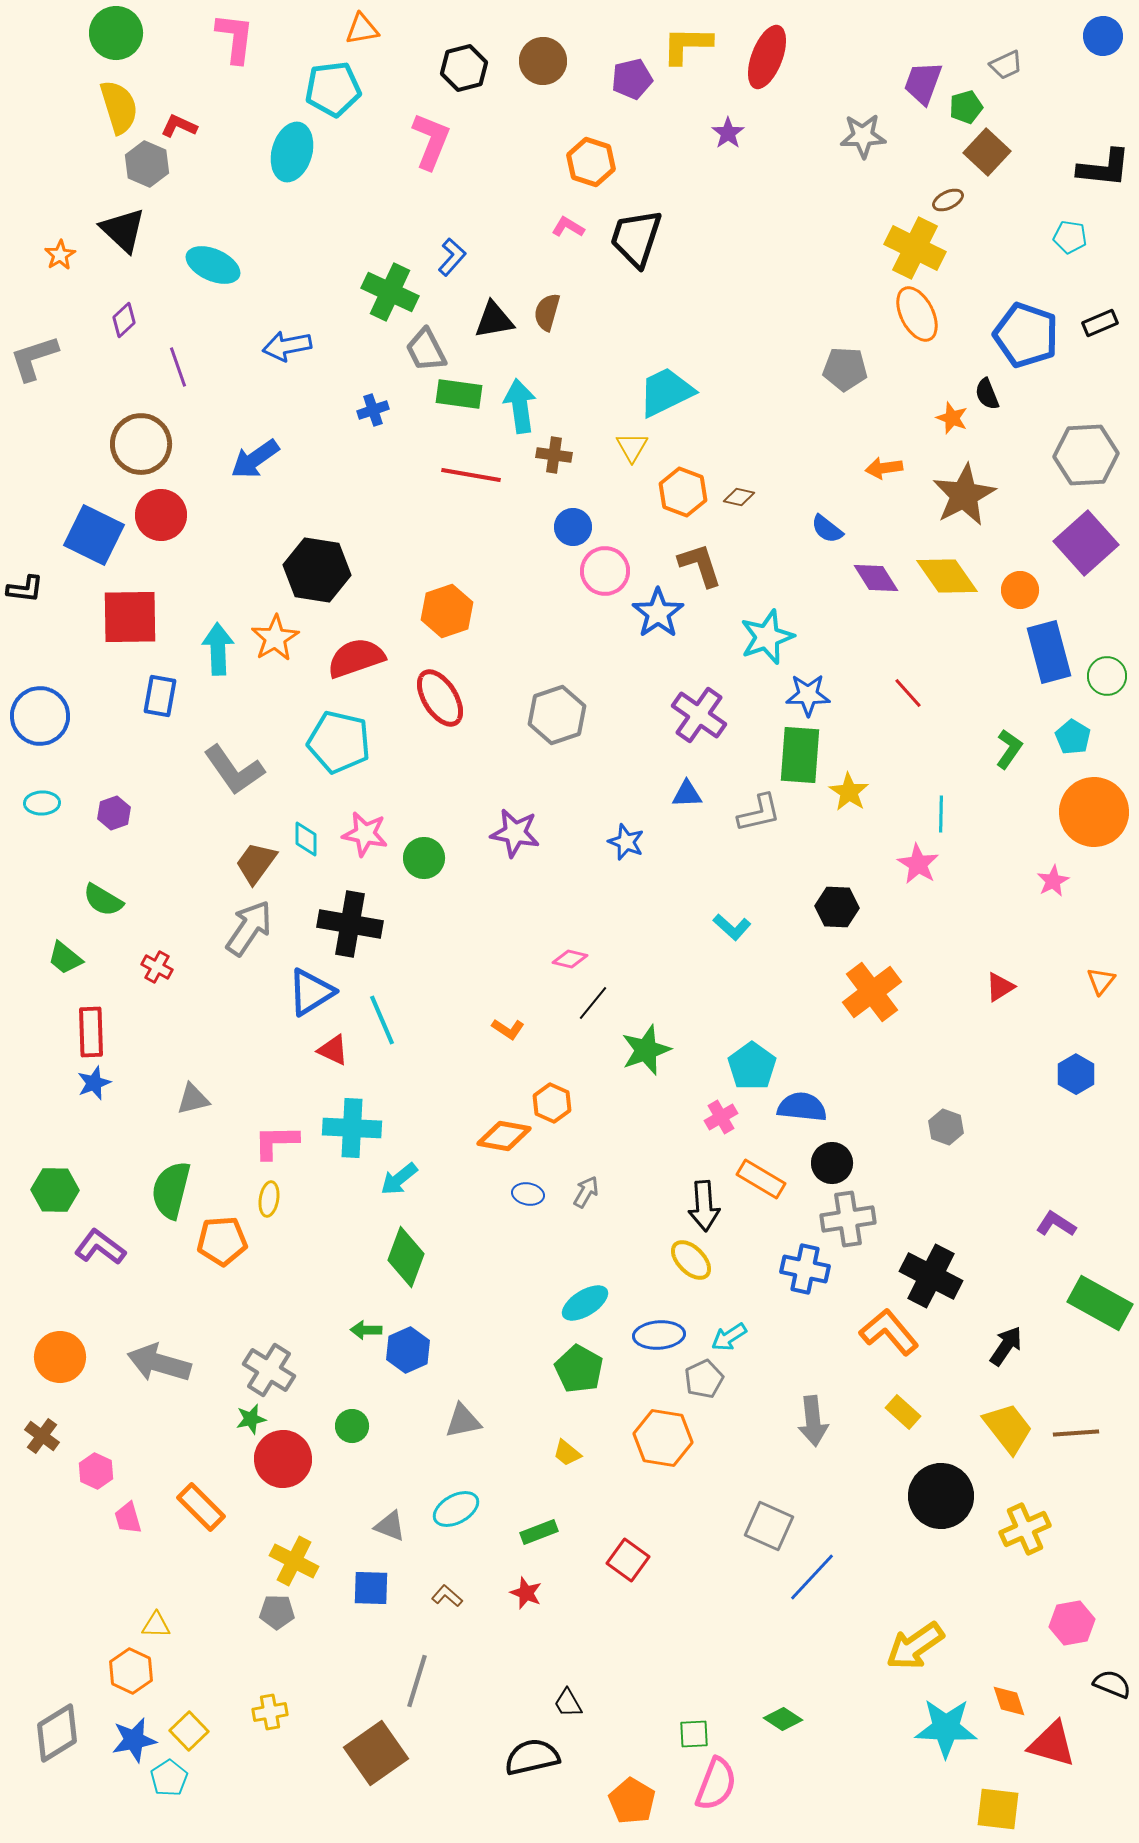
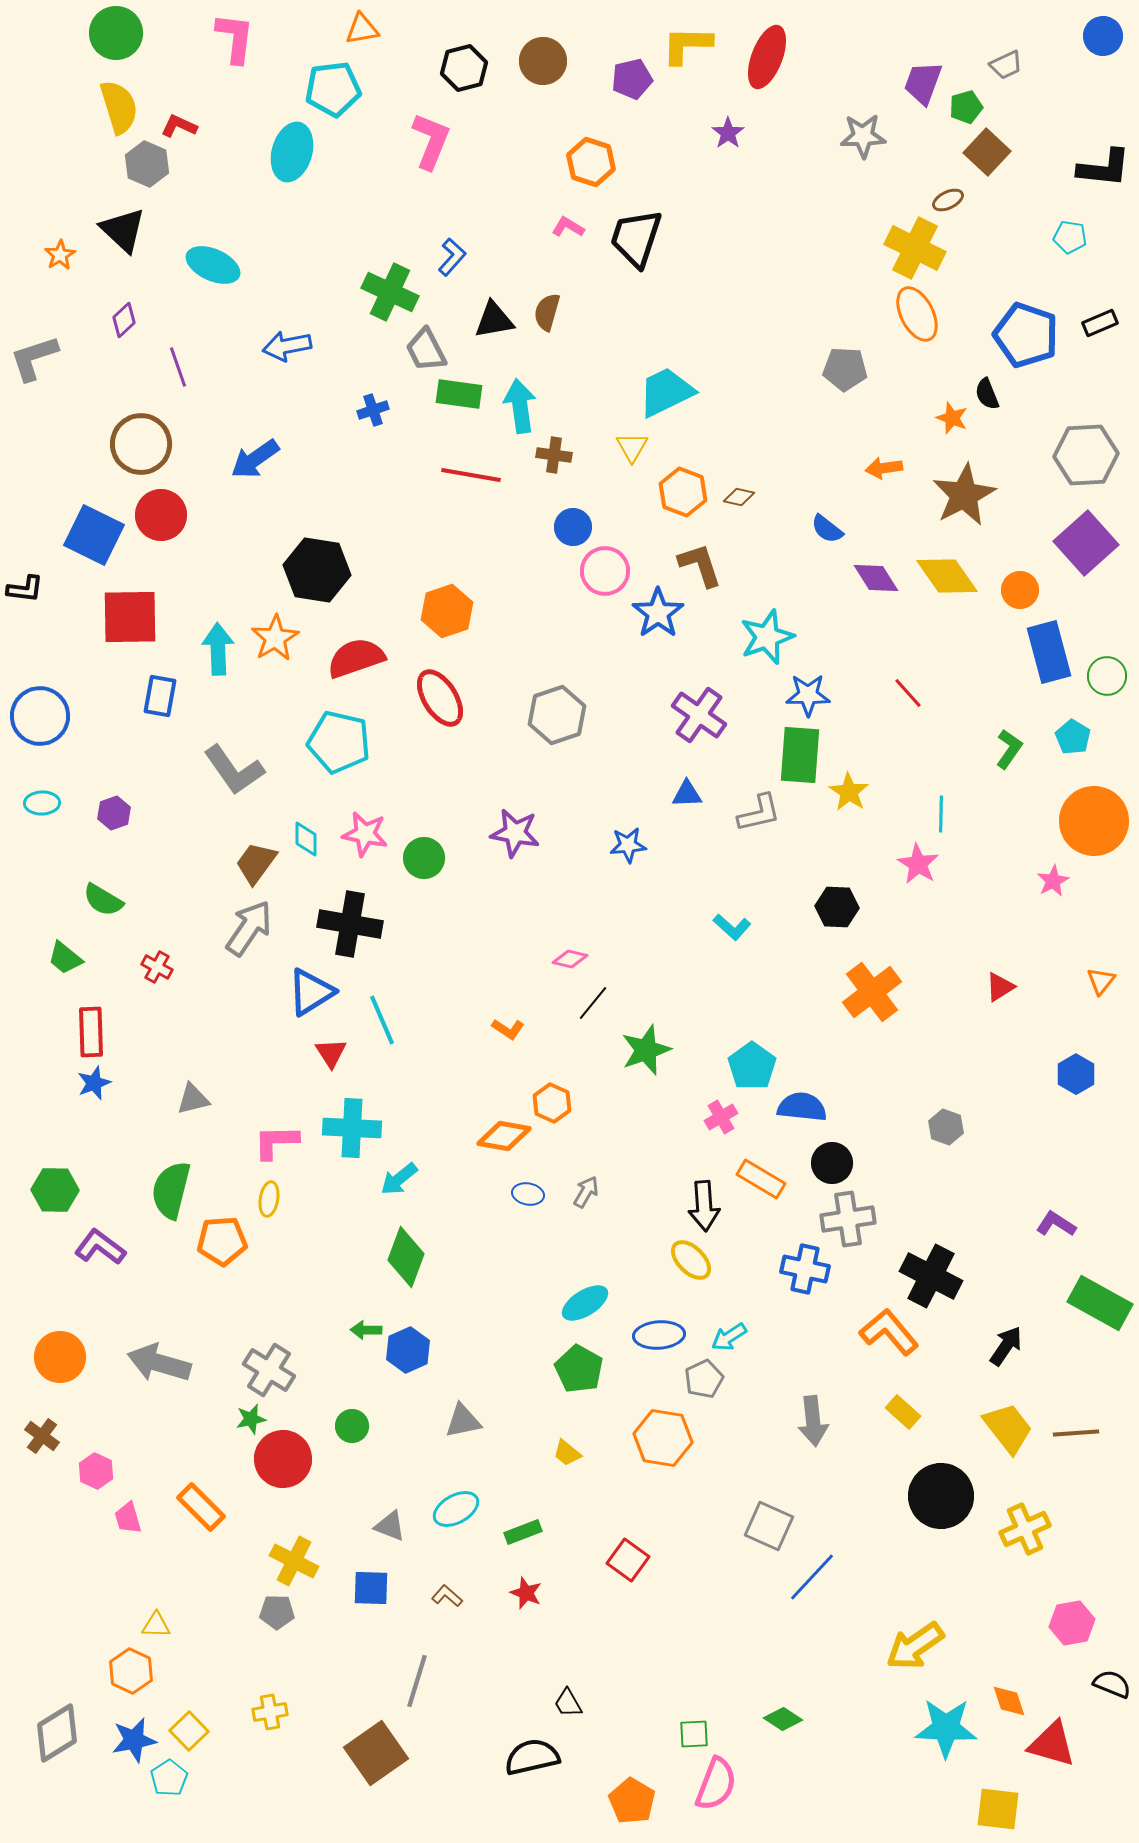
orange circle at (1094, 812): moved 9 px down
blue star at (626, 842): moved 2 px right, 3 px down; rotated 27 degrees counterclockwise
red triangle at (333, 1050): moved 2 px left, 3 px down; rotated 32 degrees clockwise
green rectangle at (539, 1532): moved 16 px left
